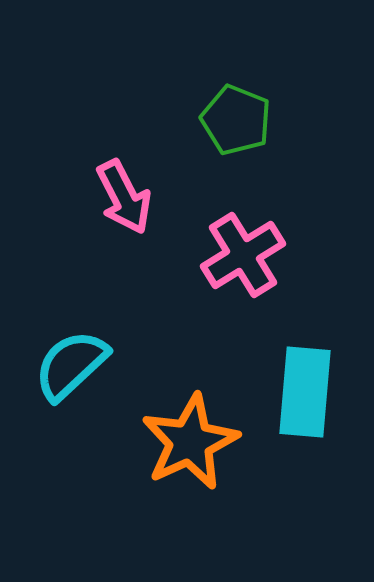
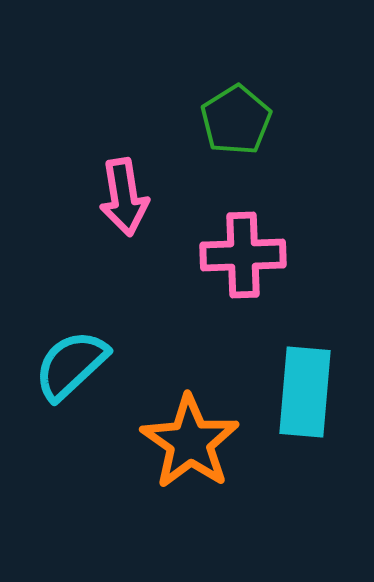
green pentagon: rotated 18 degrees clockwise
pink arrow: rotated 18 degrees clockwise
pink cross: rotated 30 degrees clockwise
orange star: rotated 12 degrees counterclockwise
